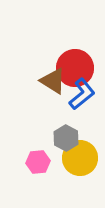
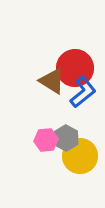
brown triangle: moved 1 px left
blue L-shape: moved 1 px right, 2 px up
yellow circle: moved 2 px up
pink hexagon: moved 8 px right, 22 px up
